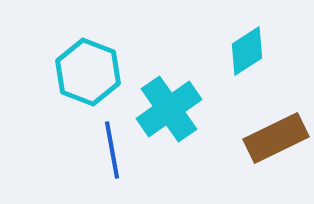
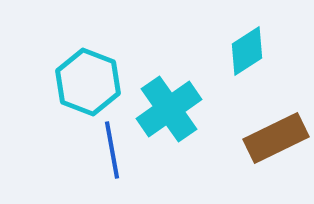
cyan hexagon: moved 10 px down
